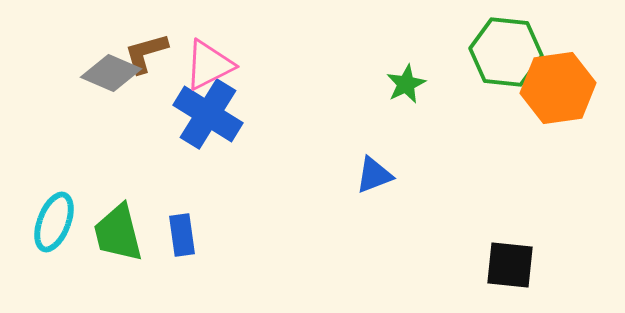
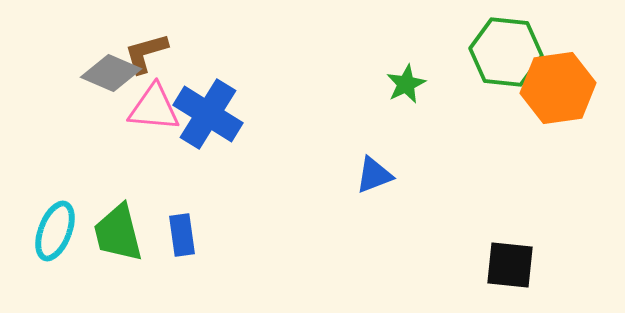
pink triangle: moved 55 px left, 43 px down; rotated 32 degrees clockwise
cyan ellipse: moved 1 px right, 9 px down
